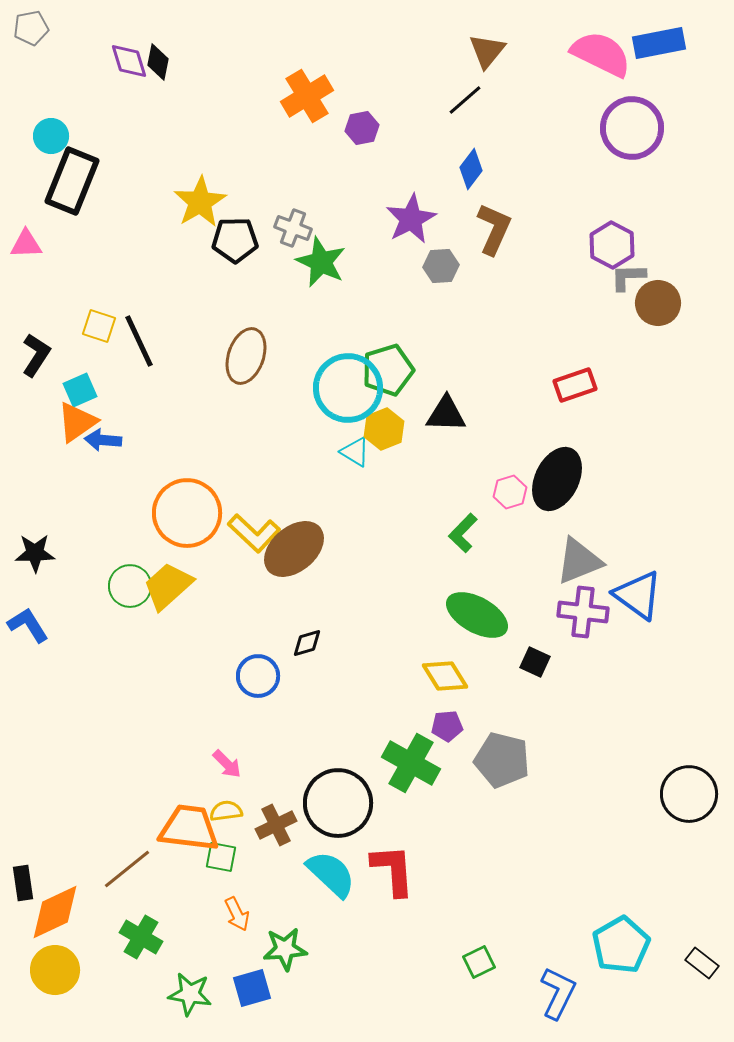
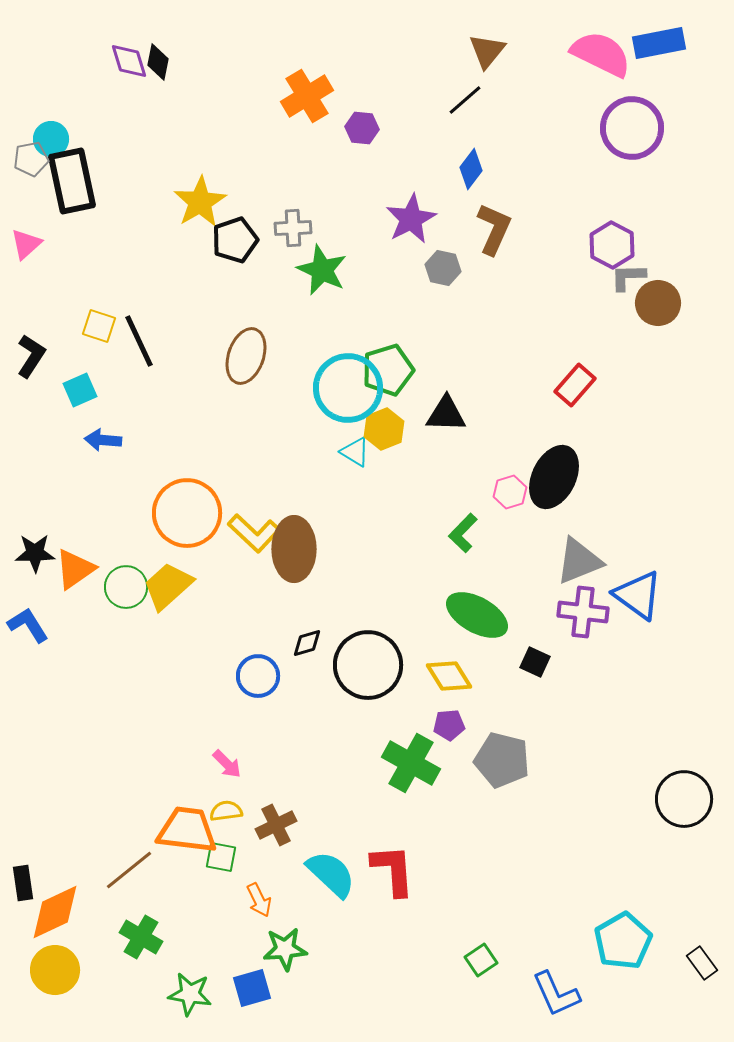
gray pentagon at (31, 28): moved 131 px down
purple hexagon at (362, 128): rotated 16 degrees clockwise
cyan circle at (51, 136): moved 3 px down
black rectangle at (72, 181): rotated 34 degrees counterclockwise
gray cross at (293, 228): rotated 24 degrees counterclockwise
black pentagon at (235, 240): rotated 18 degrees counterclockwise
pink triangle at (26, 244): rotated 40 degrees counterclockwise
green star at (321, 262): moved 1 px right, 8 px down
gray hexagon at (441, 266): moved 2 px right, 2 px down; rotated 16 degrees clockwise
black L-shape at (36, 355): moved 5 px left, 1 px down
red rectangle at (575, 385): rotated 30 degrees counterclockwise
orange triangle at (77, 422): moved 2 px left, 147 px down
black ellipse at (557, 479): moved 3 px left, 2 px up
brown ellipse at (294, 549): rotated 50 degrees counterclockwise
green circle at (130, 586): moved 4 px left, 1 px down
yellow diamond at (445, 676): moved 4 px right
purple pentagon at (447, 726): moved 2 px right, 1 px up
black circle at (689, 794): moved 5 px left, 5 px down
black circle at (338, 803): moved 30 px right, 138 px up
orange trapezoid at (189, 828): moved 2 px left, 2 px down
brown line at (127, 869): moved 2 px right, 1 px down
orange arrow at (237, 914): moved 22 px right, 14 px up
cyan pentagon at (621, 945): moved 2 px right, 4 px up
green square at (479, 962): moved 2 px right, 2 px up; rotated 8 degrees counterclockwise
black rectangle at (702, 963): rotated 16 degrees clockwise
blue L-shape at (558, 993): moved 2 px left, 1 px down; rotated 130 degrees clockwise
